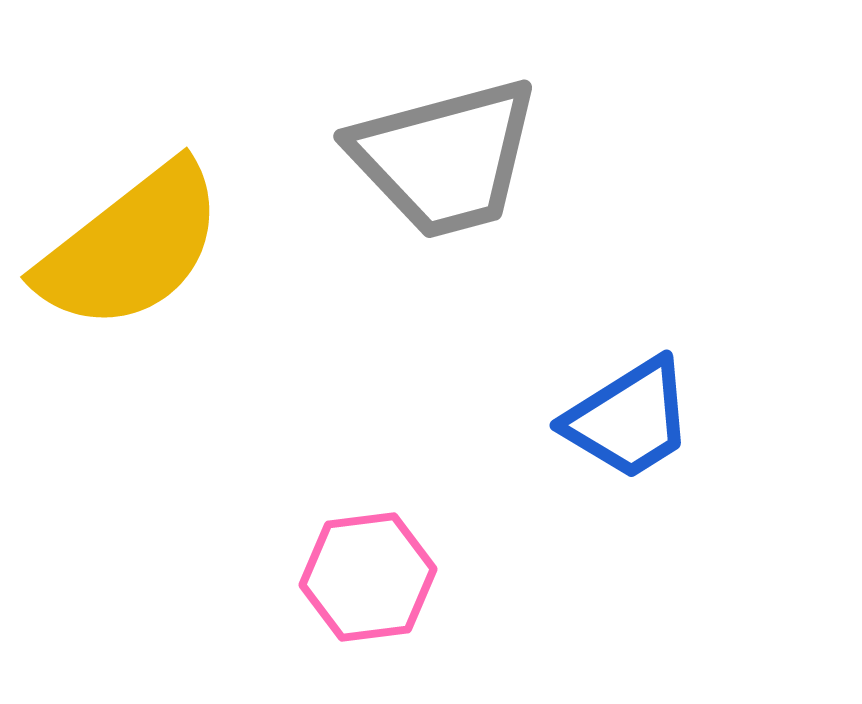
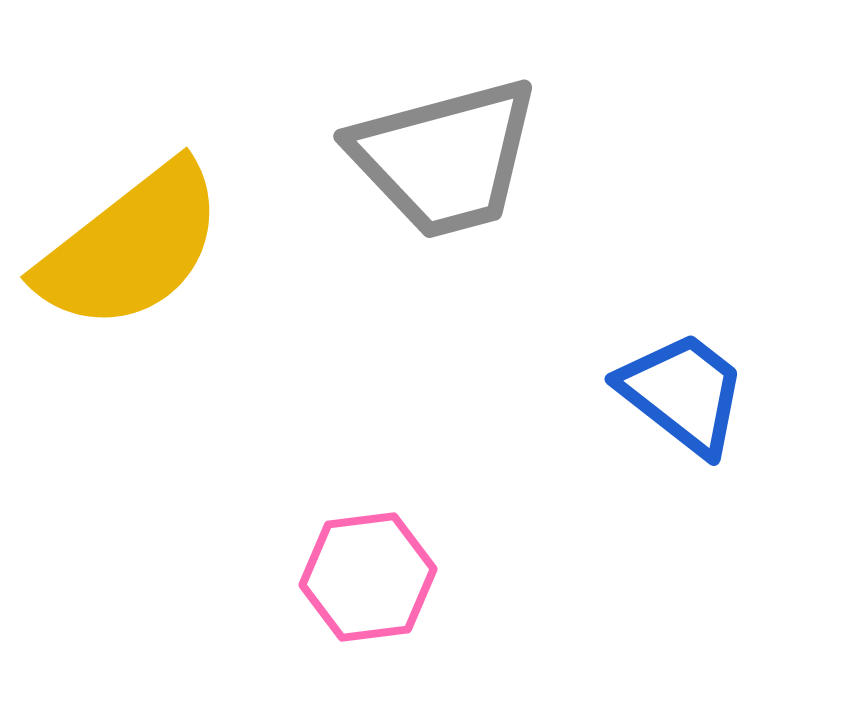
blue trapezoid: moved 54 px right, 26 px up; rotated 110 degrees counterclockwise
